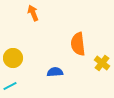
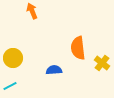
orange arrow: moved 1 px left, 2 px up
orange semicircle: moved 4 px down
blue semicircle: moved 1 px left, 2 px up
